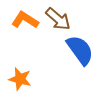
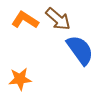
orange star: rotated 20 degrees counterclockwise
